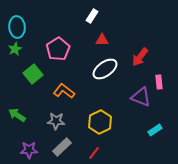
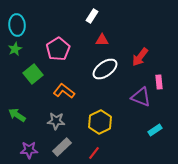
cyan ellipse: moved 2 px up
